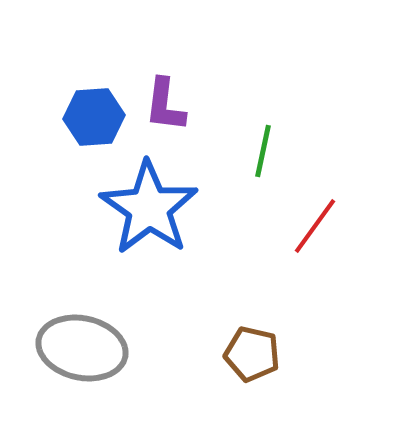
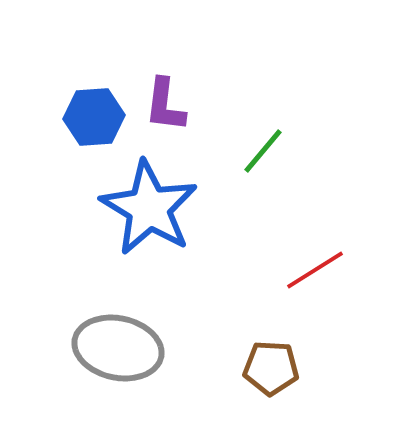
green line: rotated 28 degrees clockwise
blue star: rotated 4 degrees counterclockwise
red line: moved 44 px down; rotated 22 degrees clockwise
gray ellipse: moved 36 px right
brown pentagon: moved 19 px right, 14 px down; rotated 10 degrees counterclockwise
